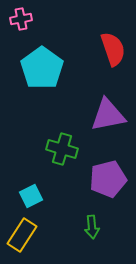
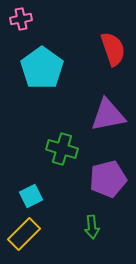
yellow rectangle: moved 2 px right, 1 px up; rotated 12 degrees clockwise
